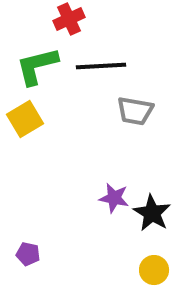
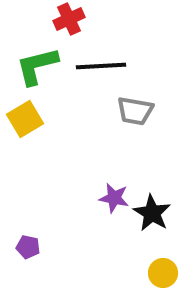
purple pentagon: moved 7 px up
yellow circle: moved 9 px right, 3 px down
